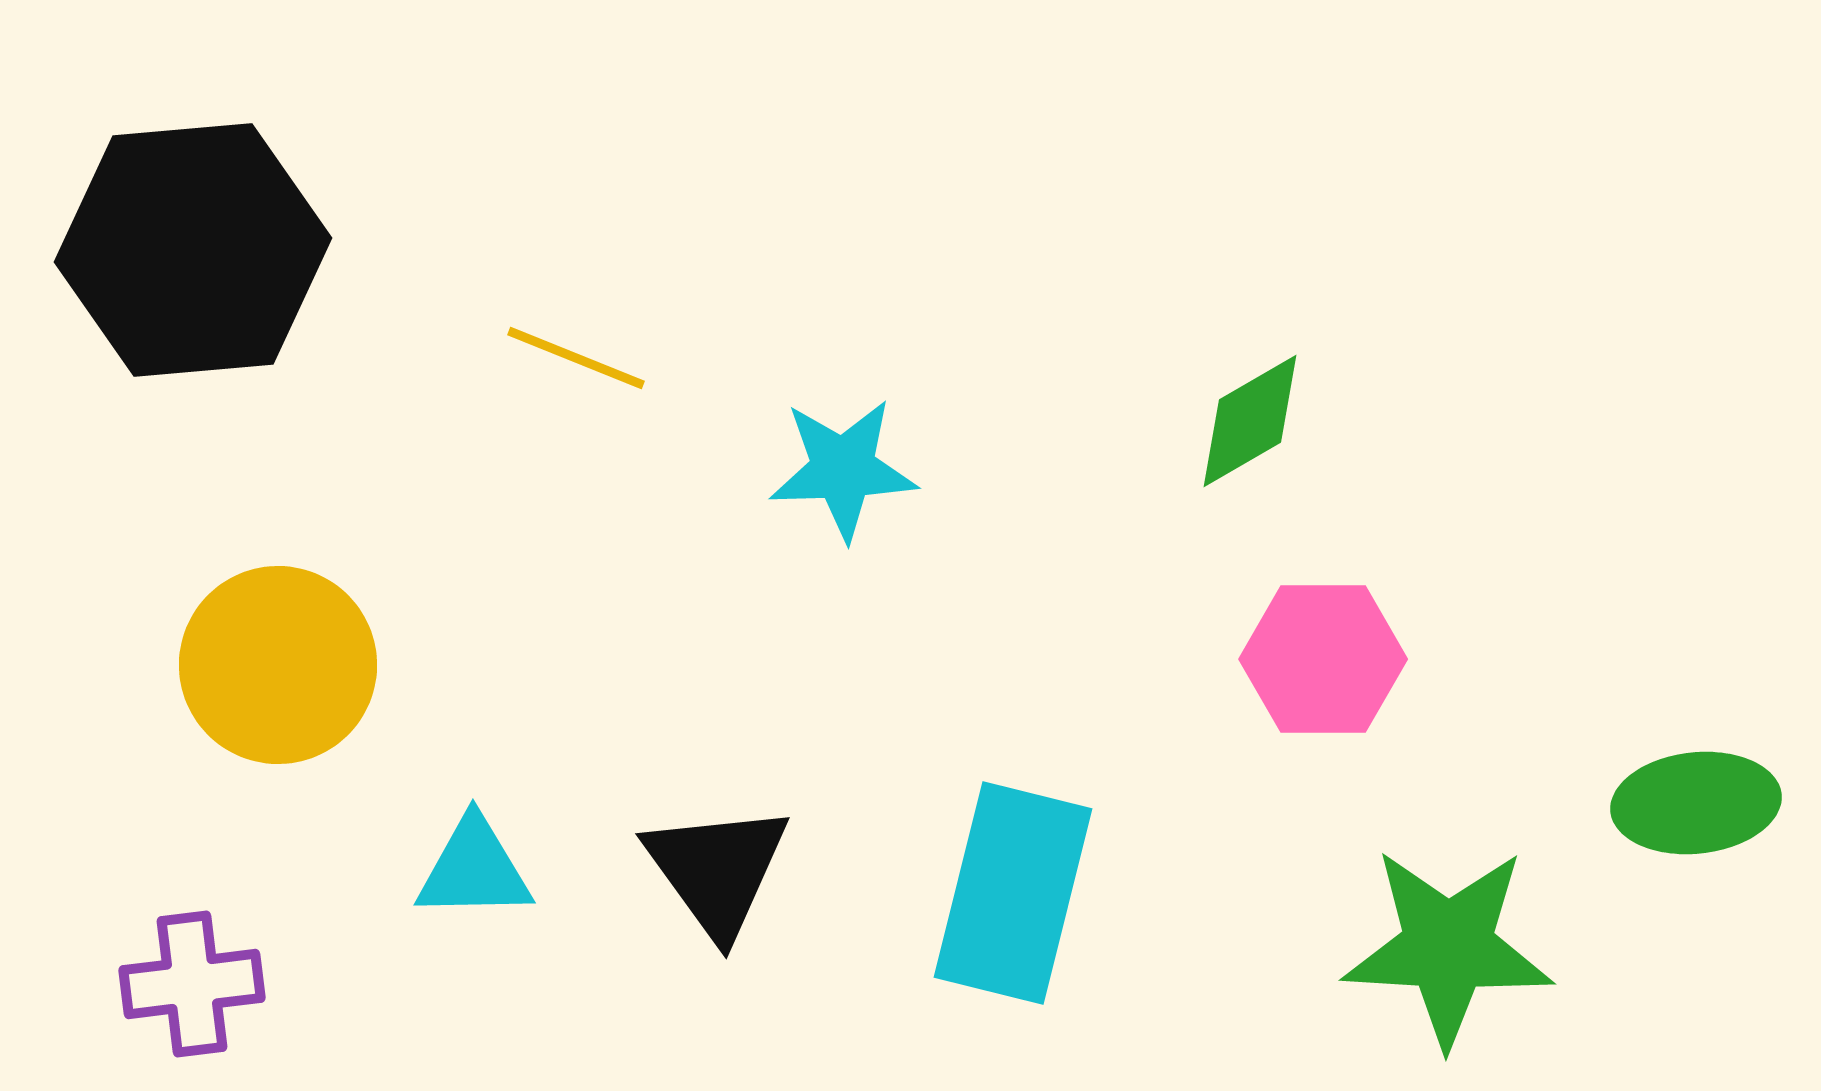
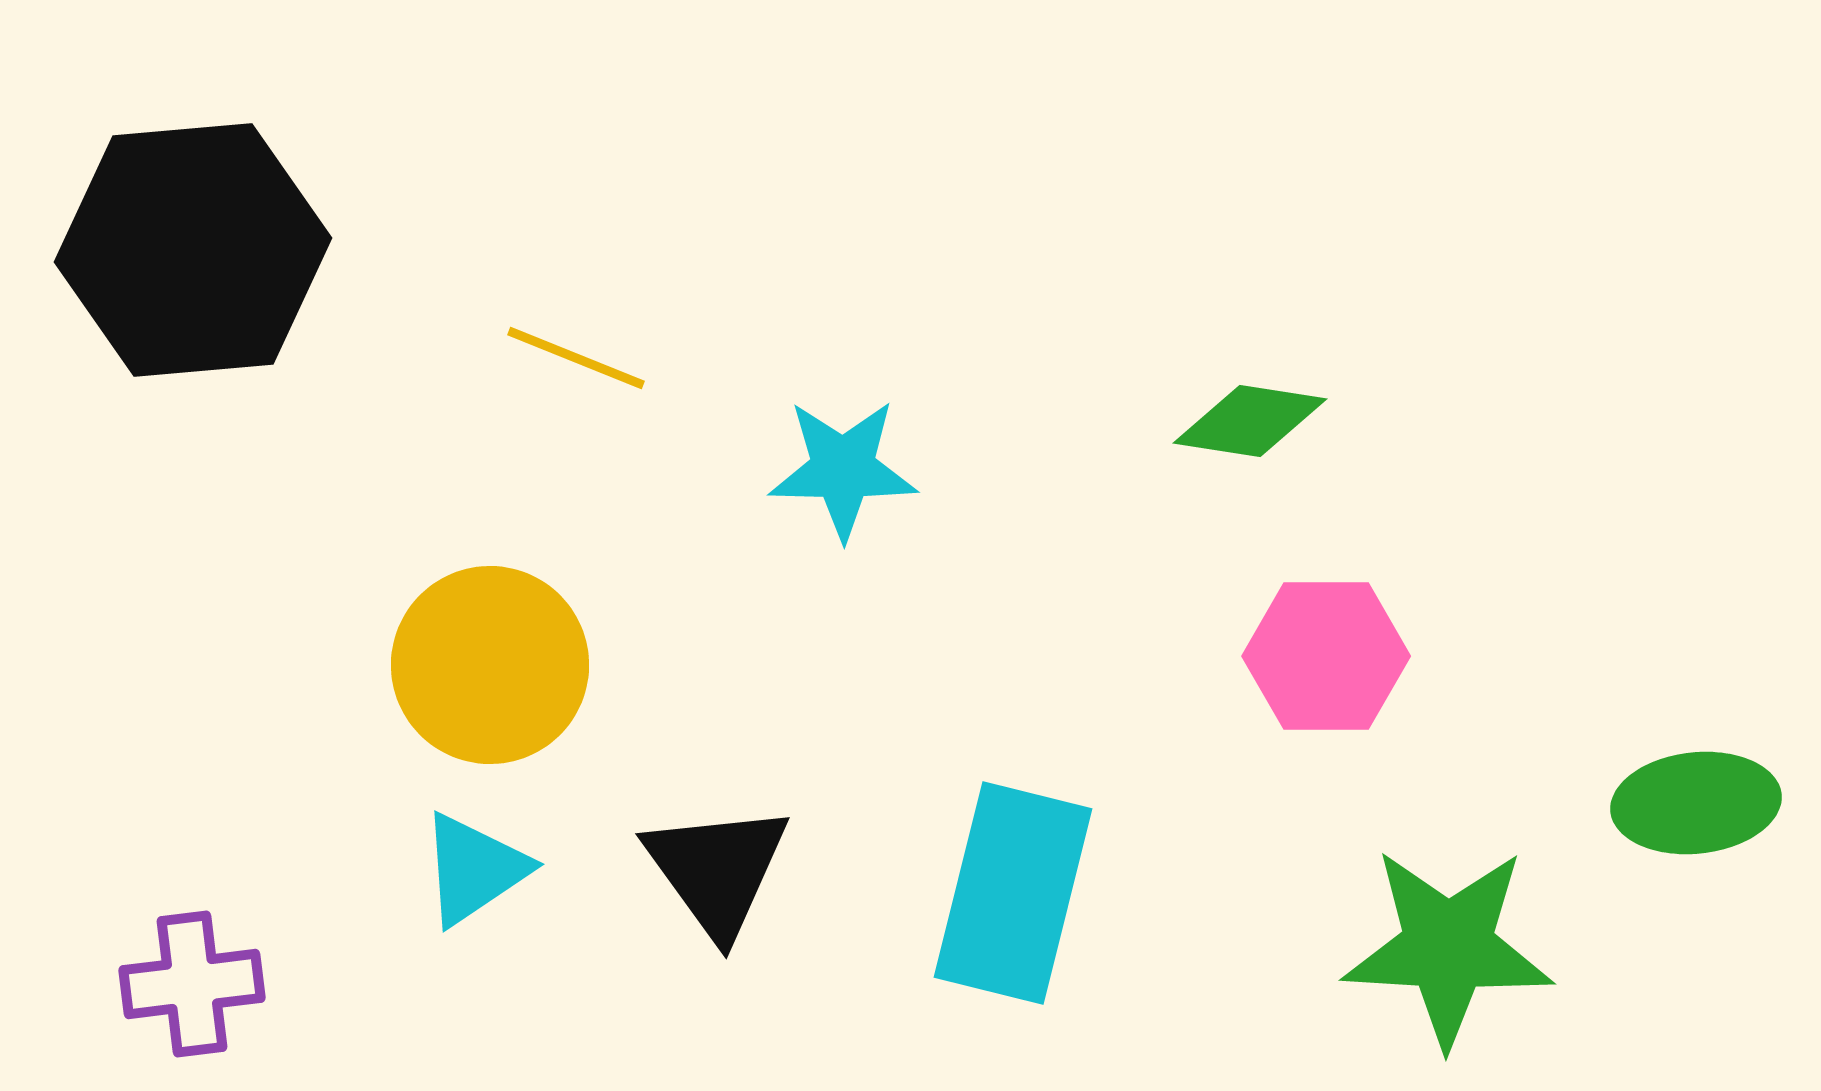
green diamond: rotated 39 degrees clockwise
cyan star: rotated 3 degrees clockwise
pink hexagon: moved 3 px right, 3 px up
yellow circle: moved 212 px right
cyan triangle: rotated 33 degrees counterclockwise
